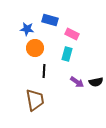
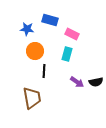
orange circle: moved 3 px down
brown trapezoid: moved 3 px left, 2 px up
